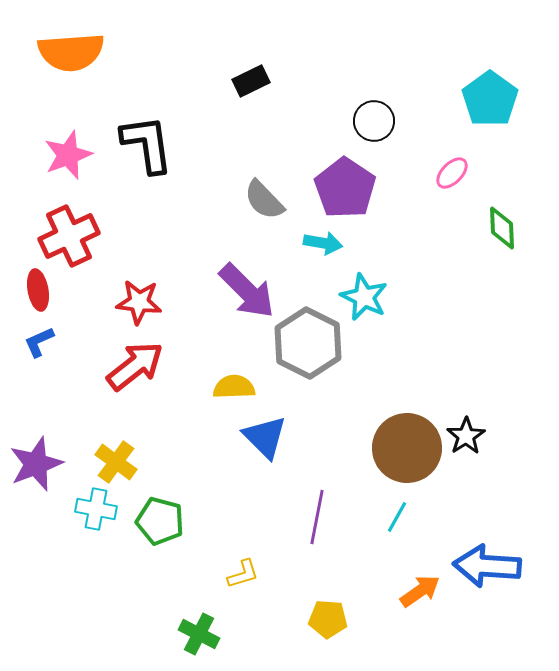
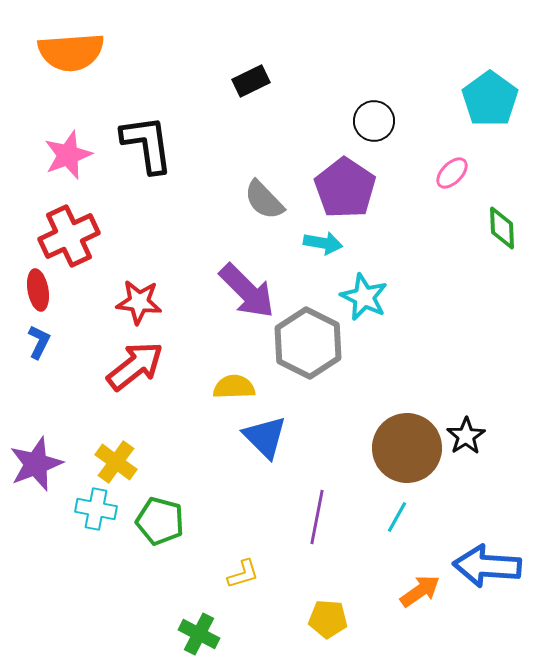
blue L-shape: rotated 140 degrees clockwise
